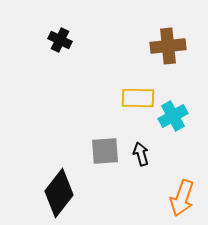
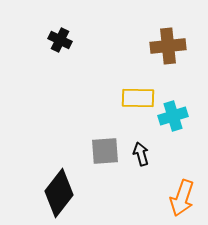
cyan cross: rotated 12 degrees clockwise
